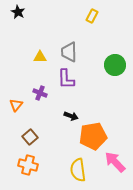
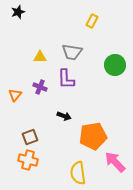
black star: rotated 24 degrees clockwise
yellow rectangle: moved 5 px down
gray trapezoid: moved 3 px right; rotated 80 degrees counterclockwise
purple cross: moved 6 px up
orange triangle: moved 1 px left, 10 px up
black arrow: moved 7 px left
brown square: rotated 21 degrees clockwise
orange cross: moved 5 px up
yellow semicircle: moved 3 px down
